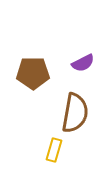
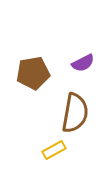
brown pentagon: rotated 8 degrees counterclockwise
yellow rectangle: rotated 45 degrees clockwise
